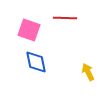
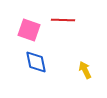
red line: moved 2 px left, 2 px down
yellow arrow: moved 3 px left, 2 px up
